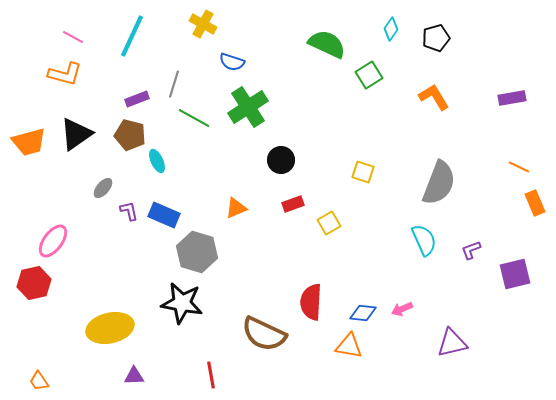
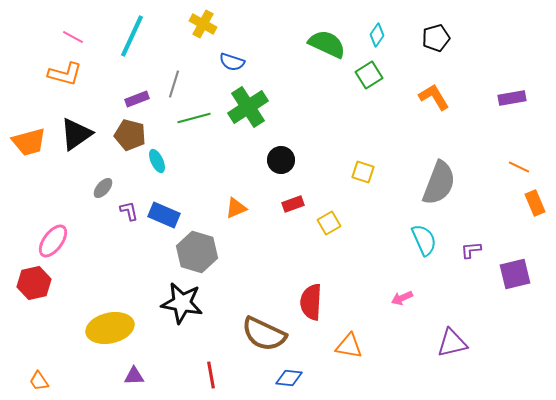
cyan diamond at (391, 29): moved 14 px left, 6 px down
green line at (194, 118): rotated 44 degrees counterclockwise
purple L-shape at (471, 250): rotated 15 degrees clockwise
pink arrow at (402, 309): moved 11 px up
blue diamond at (363, 313): moved 74 px left, 65 px down
